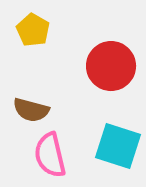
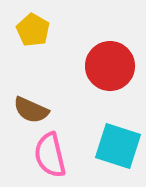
red circle: moved 1 px left
brown semicircle: rotated 9 degrees clockwise
